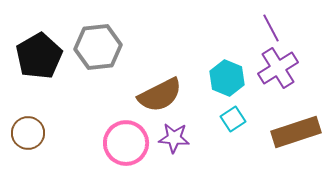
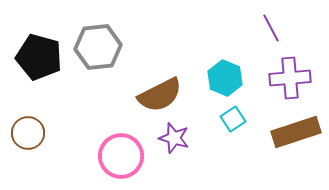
black pentagon: moved 1 px down; rotated 27 degrees counterclockwise
purple cross: moved 12 px right, 10 px down; rotated 27 degrees clockwise
cyan hexagon: moved 2 px left
purple star: rotated 12 degrees clockwise
pink circle: moved 5 px left, 13 px down
